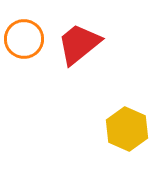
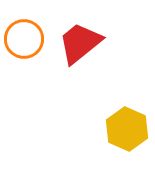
red trapezoid: moved 1 px right, 1 px up
